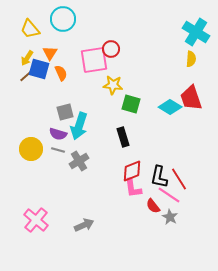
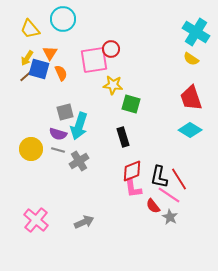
yellow semicircle: rotated 119 degrees clockwise
cyan diamond: moved 20 px right, 23 px down
gray arrow: moved 3 px up
